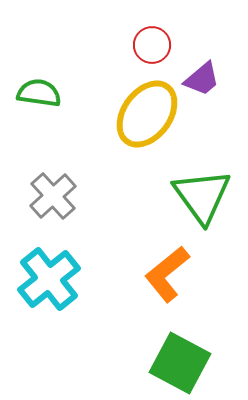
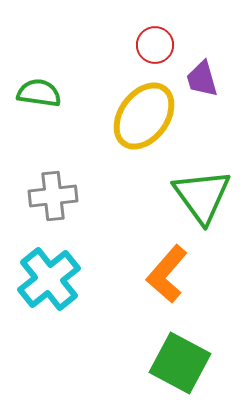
red circle: moved 3 px right
purple trapezoid: rotated 114 degrees clockwise
yellow ellipse: moved 3 px left, 2 px down
gray cross: rotated 36 degrees clockwise
orange L-shape: rotated 10 degrees counterclockwise
